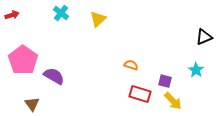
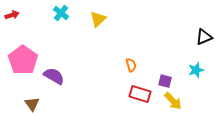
orange semicircle: rotated 56 degrees clockwise
cyan star: rotated 21 degrees clockwise
